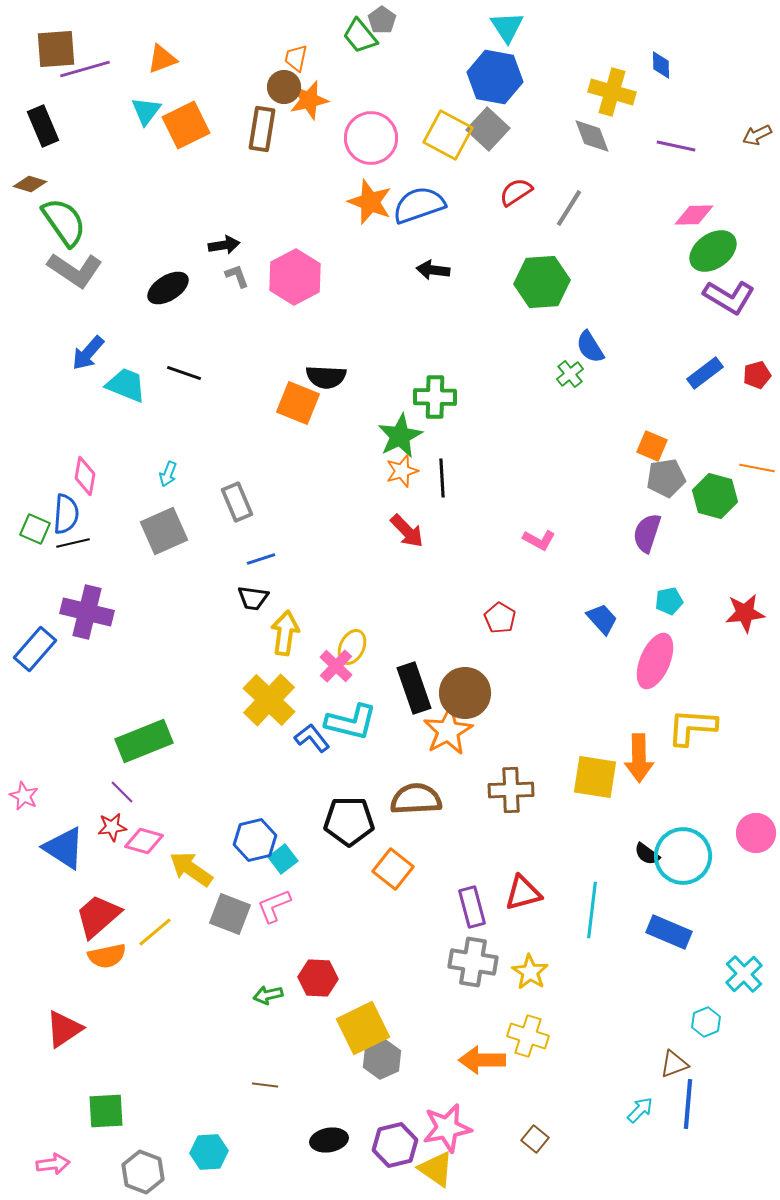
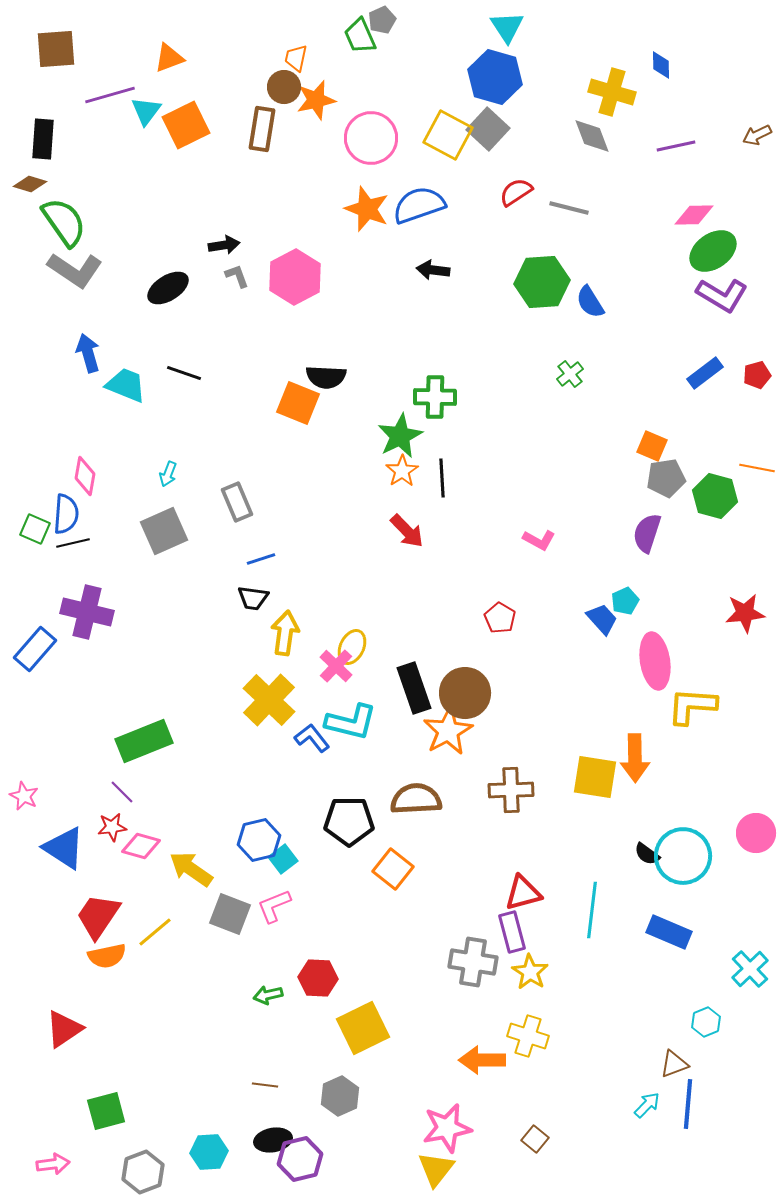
gray pentagon at (382, 20): rotated 12 degrees clockwise
green trapezoid at (360, 36): rotated 15 degrees clockwise
orange triangle at (162, 59): moved 7 px right, 1 px up
purple line at (85, 69): moved 25 px right, 26 px down
blue hexagon at (495, 77): rotated 6 degrees clockwise
orange star at (309, 100): moved 7 px right
black rectangle at (43, 126): moved 13 px down; rotated 27 degrees clockwise
purple line at (676, 146): rotated 24 degrees counterclockwise
orange star at (370, 202): moved 3 px left, 7 px down
gray line at (569, 208): rotated 72 degrees clockwise
purple L-shape at (729, 297): moved 7 px left, 2 px up
blue semicircle at (590, 347): moved 45 px up
blue arrow at (88, 353): rotated 123 degrees clockwise
orange star at (402, 471): rotated 16 degrees counterclockwise
cyan pentagon at (669, 601): moved 44 px left; rotated 12 degrees counterclockwise
pink ellipse at (655, 661): rotated 32 degrees counterclockwise
yellow L-shape at (692, 727): moved 21 px up
orange arrow at (639, 758): moved 4 px left
blue hexagon at (255, 840): moved 4 px right
pink diamond at (144, 841): moved 3 px left, 5 px down
purple rectangle at (472, 907): moved 40 px right, 25 px down
red trapezoid at (98, 916): rotated 15 degrees counterclockwise
cyan cross at (744, 974): moved 6 px right, 5 px up
gray hexagon at (382, 1059): moved 42 px left, 37 px down
cyan arrow at (640, 1110): moved 7 px right, 5 px up
green square at (106, 1111): rotated 12 degrees counterclockwise
black ellipse at (329, 1140): moved 56 px left
purple hexagon at (395, 1145): moved 95 px left, 14 px down
yellow triangle at (436, 1169): rotated 33 degrees clockwise
gray hexagon at (143, 1172): rotated 18 degrees clockwise
